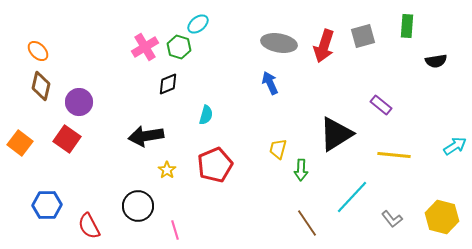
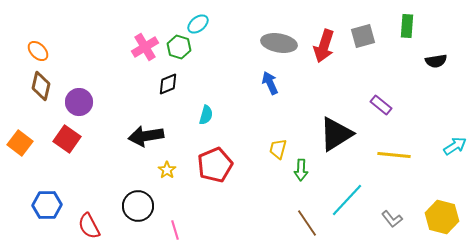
cyan line: moved 5 px left, 3 px down
